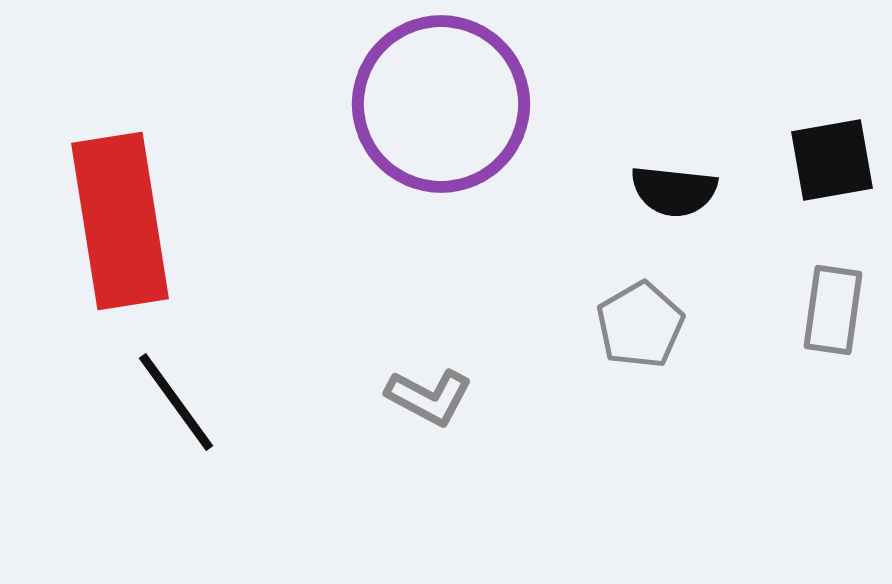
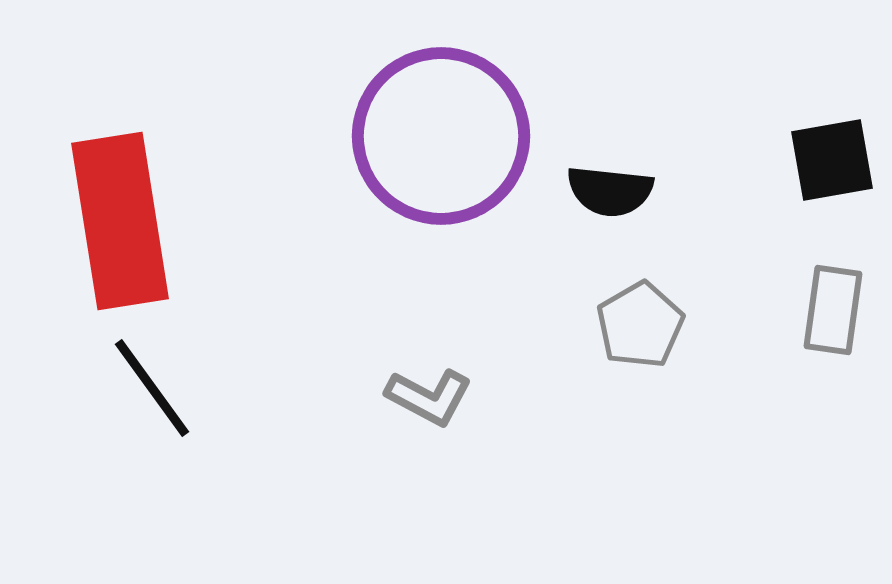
purple circle: moved 32 px down
black semicircle: moved 64 px left
black line: moved 24 px left, 14 px up
